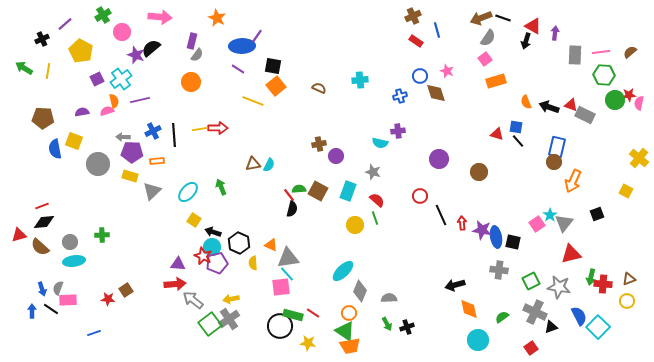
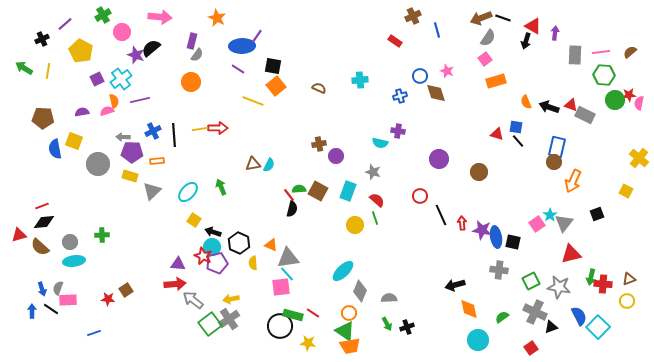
red rectangle at (416, 41): moved 21 px left
purple cross at (398, 131): rotated 16 degrees clockwise
